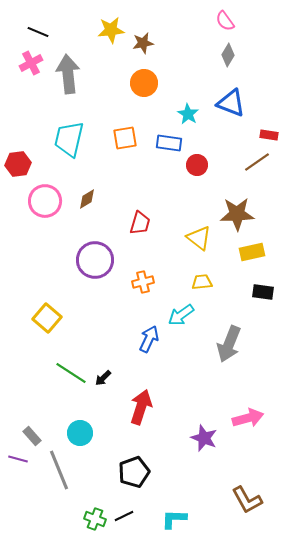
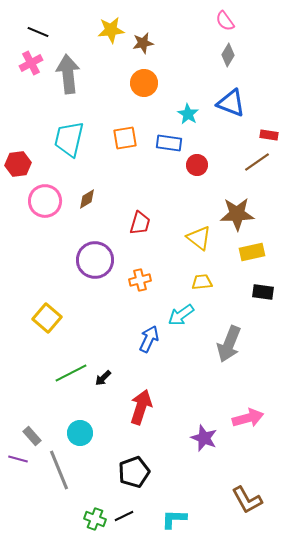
orange cross at (143, 282): moved 3 px left, 2 px up
green line at (71, 373): rotated 60 degrees counterclockwise
